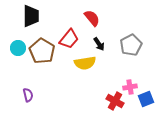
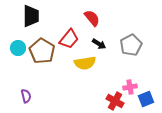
black arrow: rotated 24 degrees counterclockwise
purple semicircle: moved 2 px left, 1 px down
